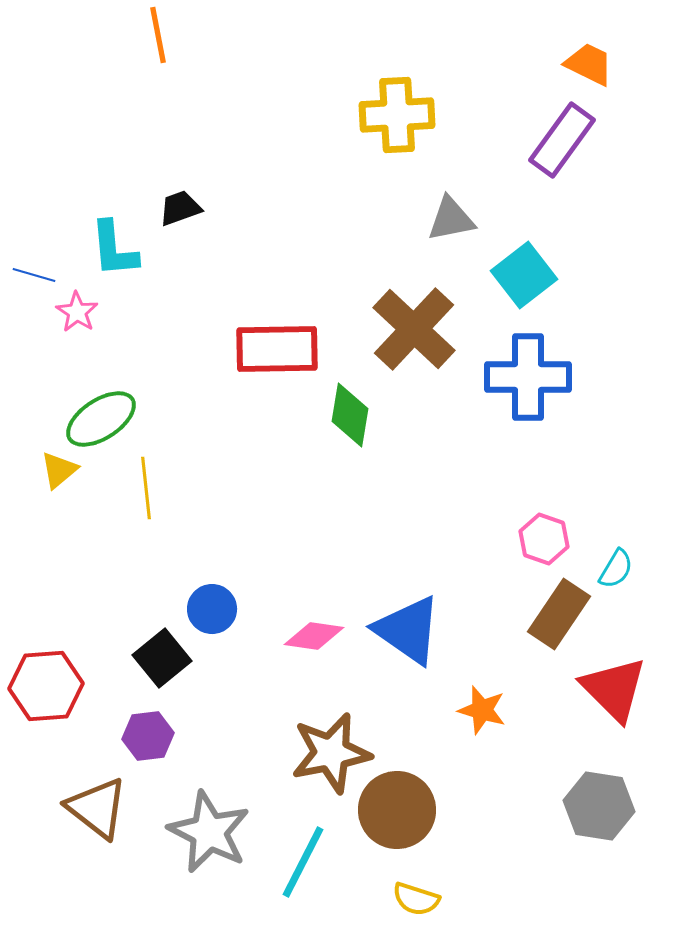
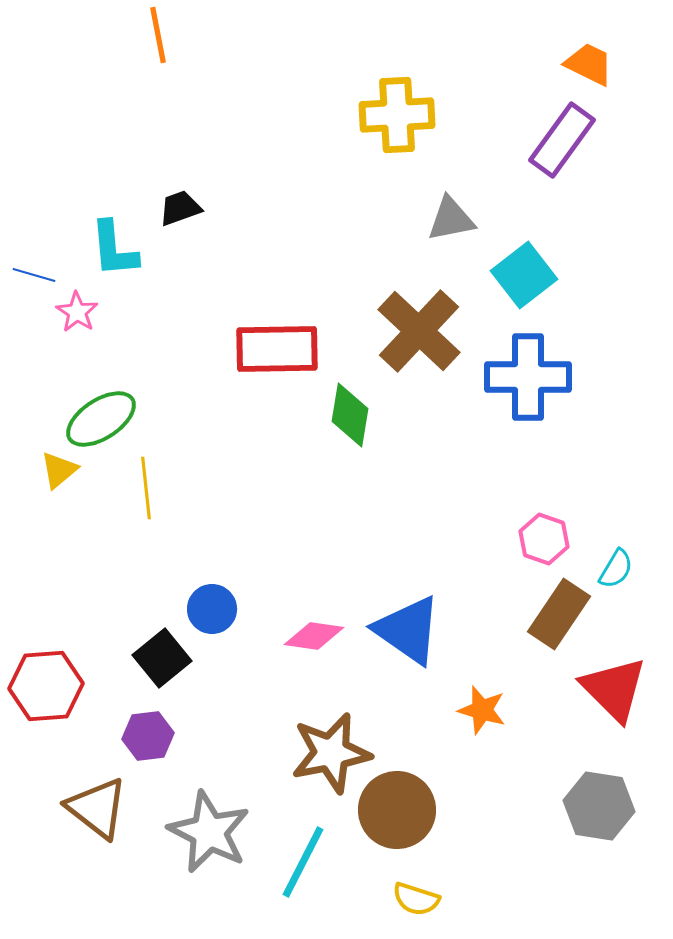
brown cross: moved 5 px right, 2 px down
